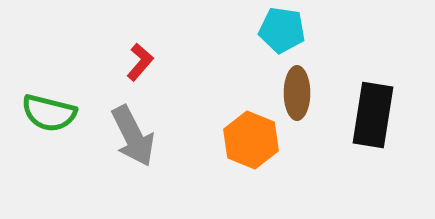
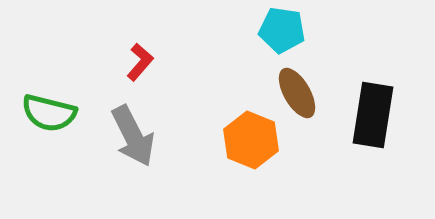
brown ellipse: rotated 30 degrees counterclockwise
